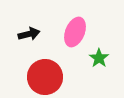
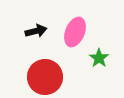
black arrow: moved 7 px right, 3 px up
